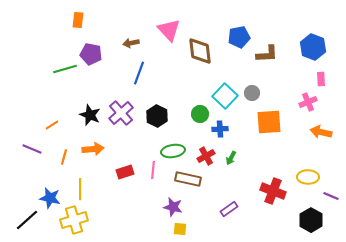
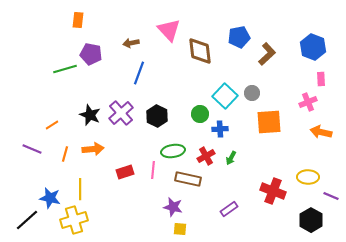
brown L-shape at (267, 54): rotated 40 degrees counterclockwise
orange line at (64, 157): moved 1 px right, 3 px up
